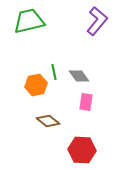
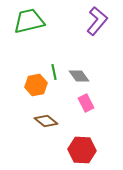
pink rectangle: moved 1 px down; rotated 36 degrees counterclockwise
brown diamond: moved 2 px left
